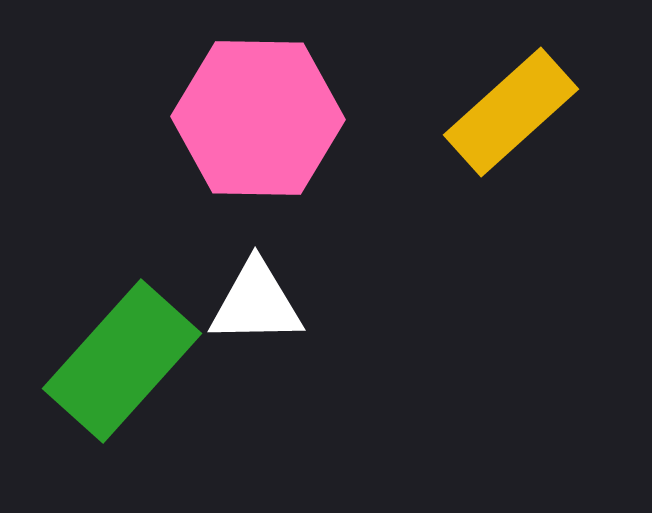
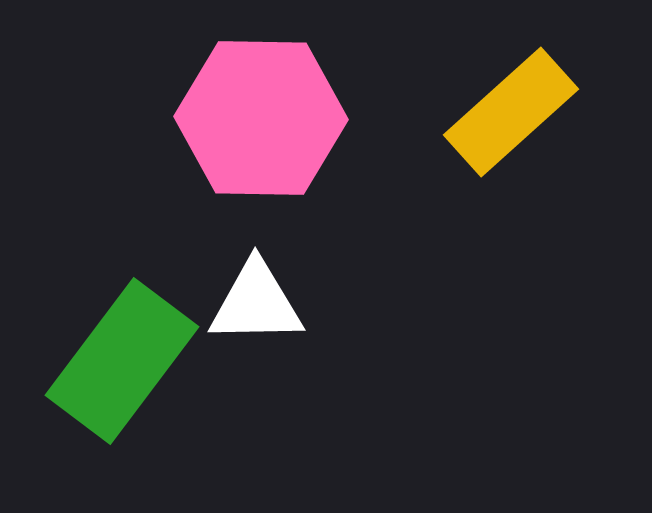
pink hexagon: moved 3 px right
green rectangle: rotated 5 degrees counterclockwise
